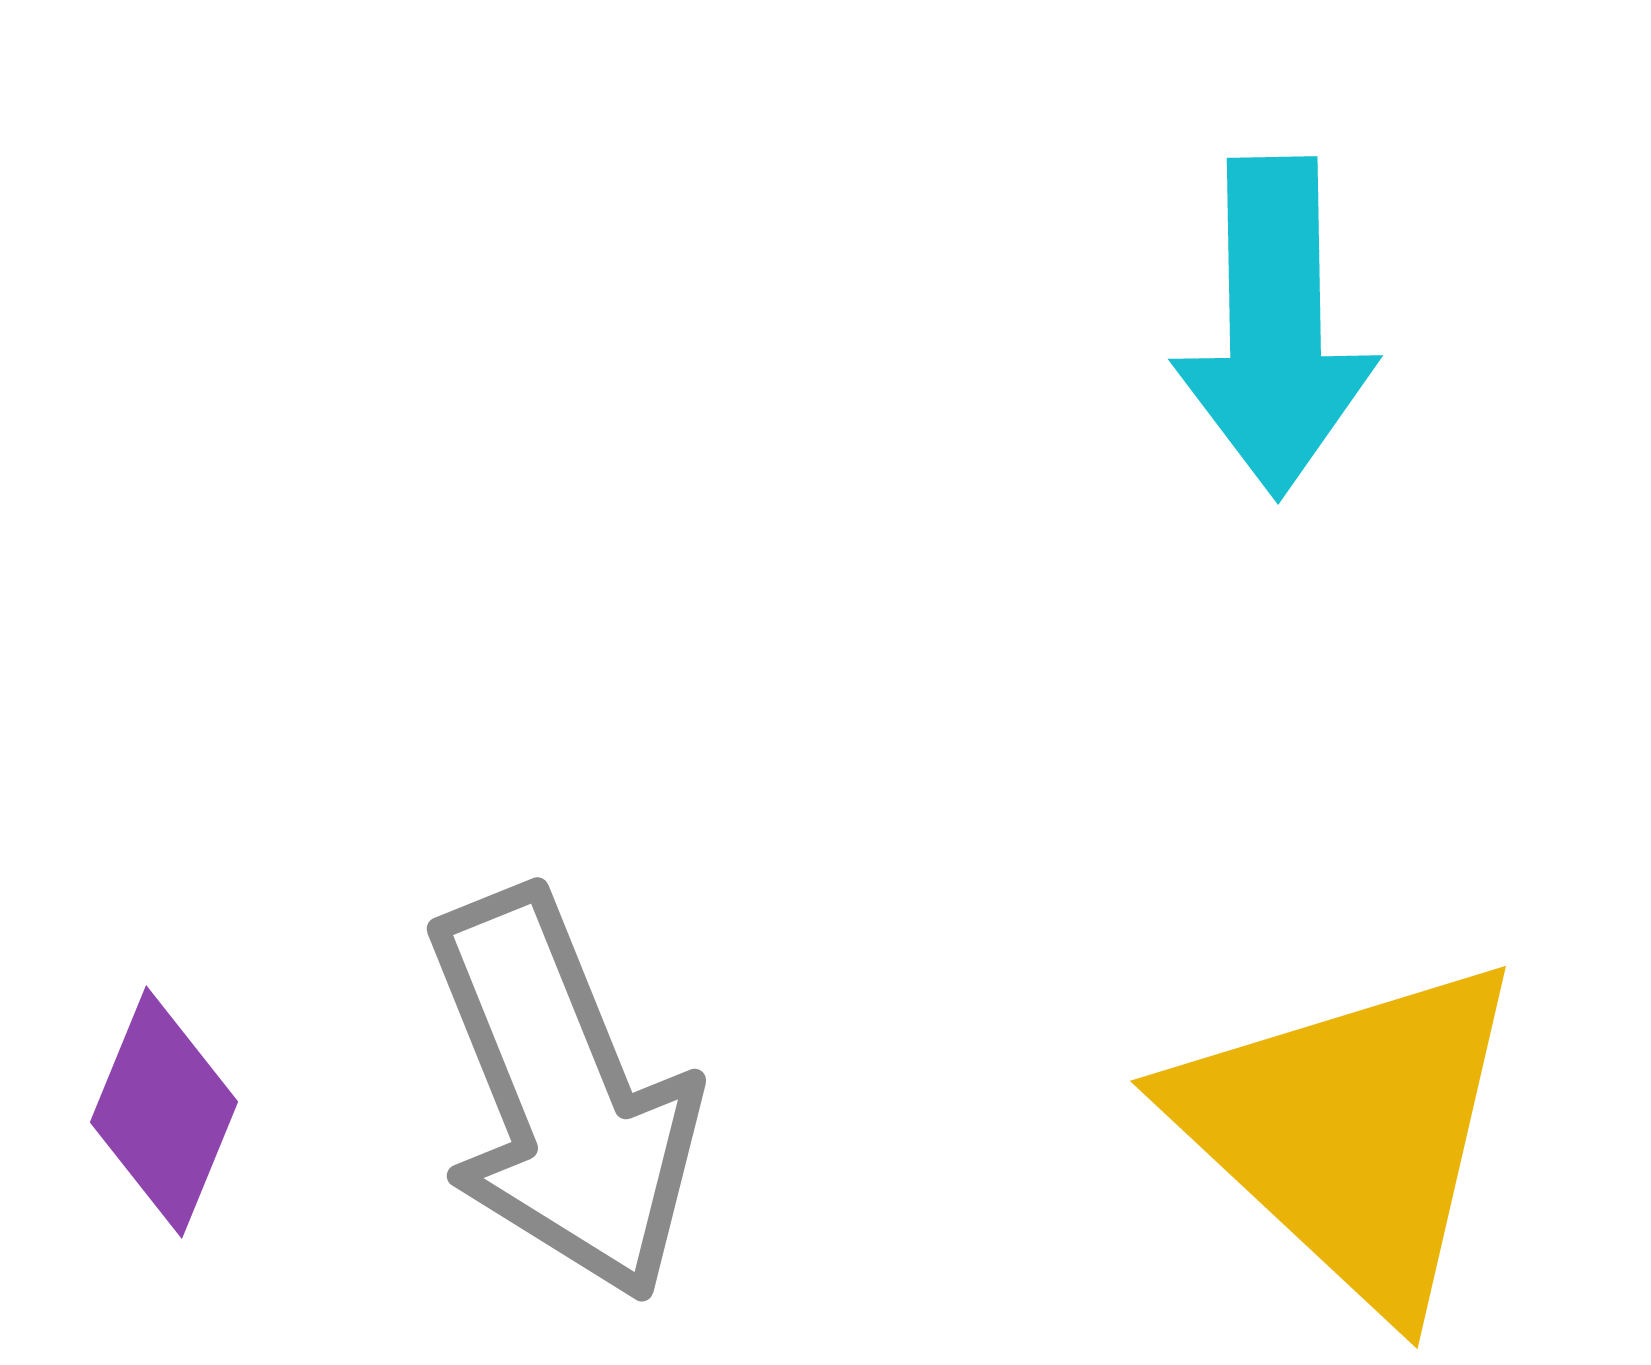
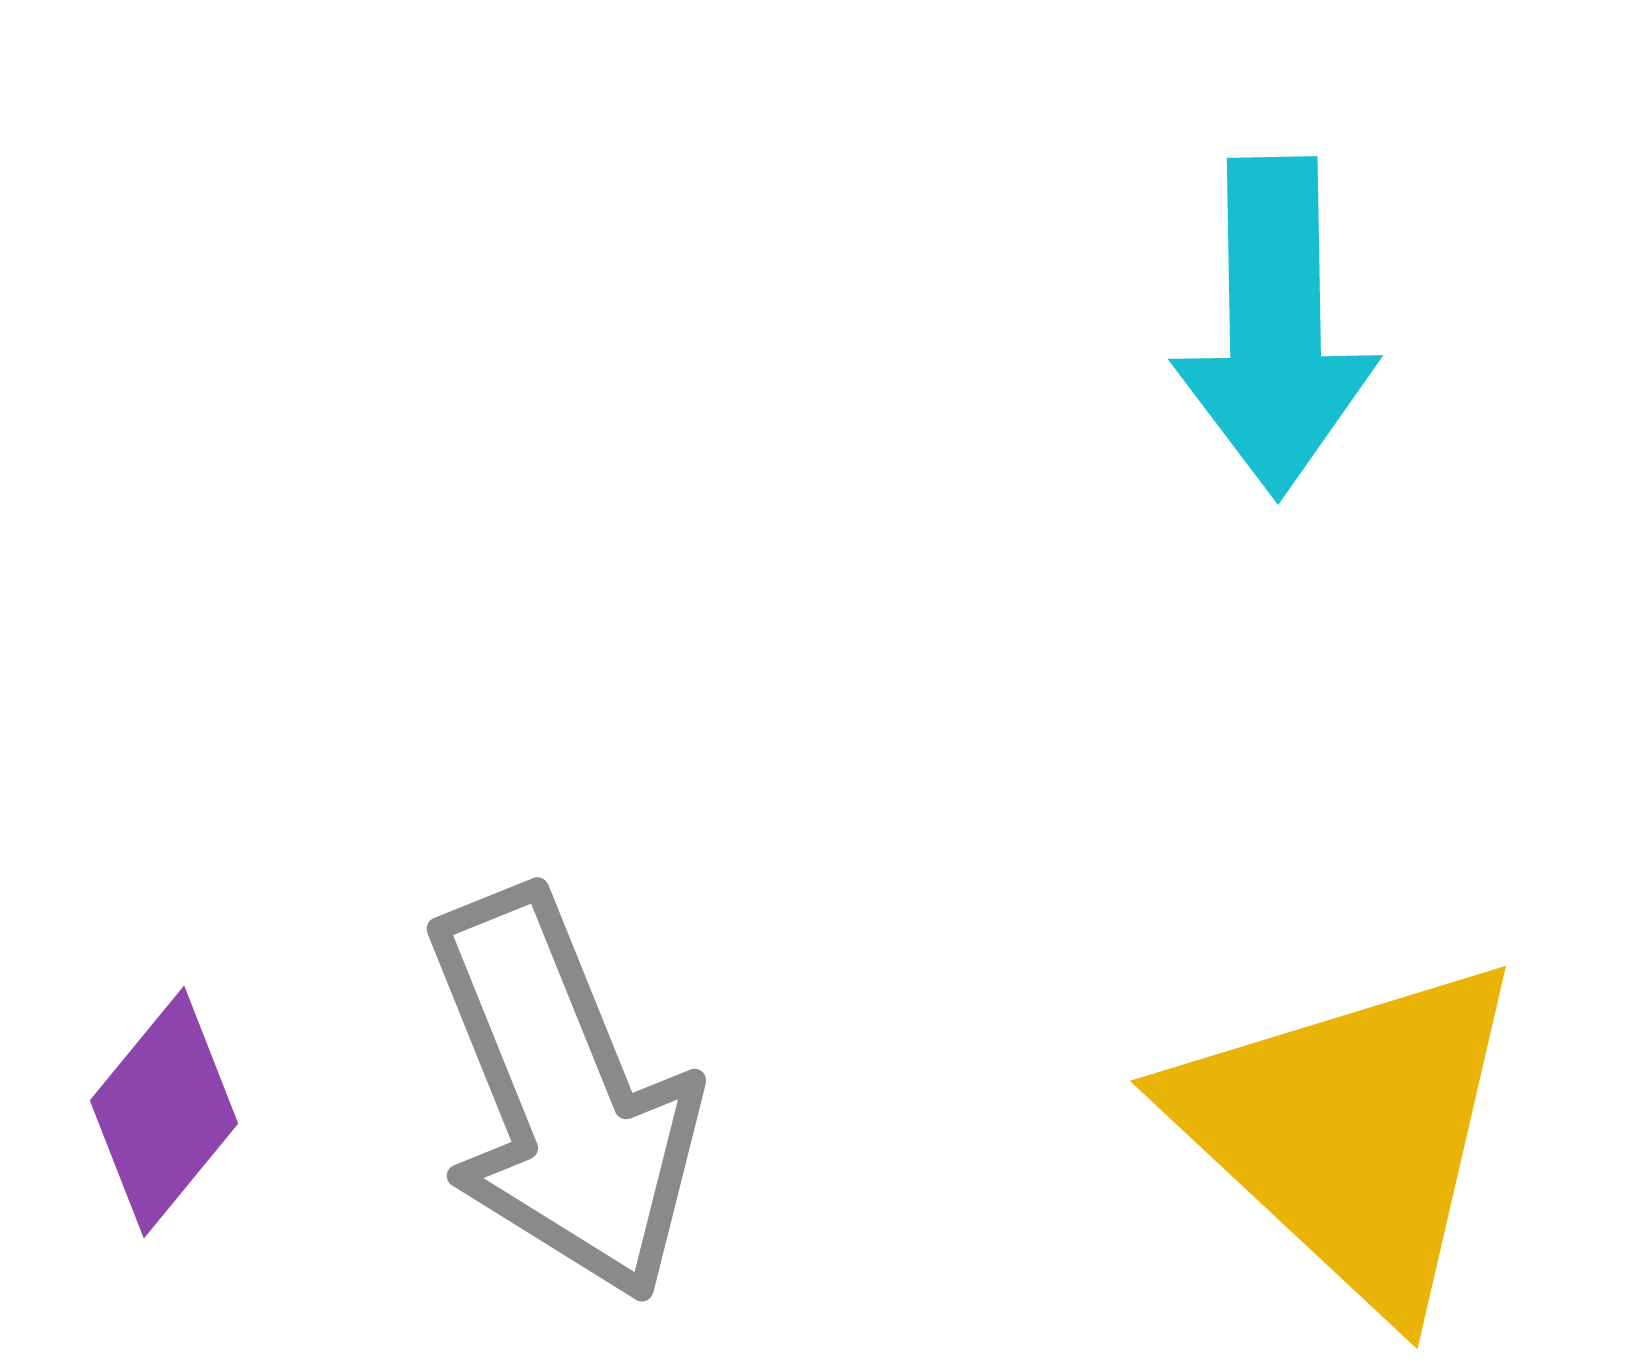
purple diamond: rotated 17 degrees clockwise
